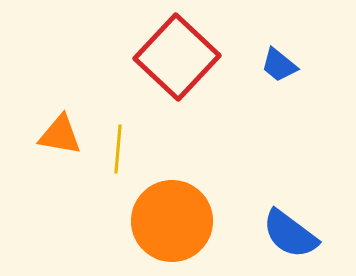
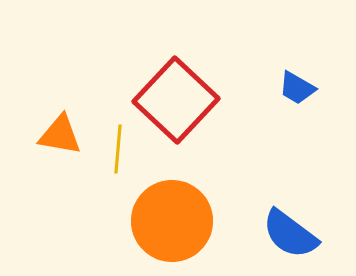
red square: moved 1 px left, 43 px down
blue trapezoid: moved 18 px right, 23 px down; rotated 9 degrees counterclockwise
